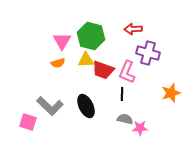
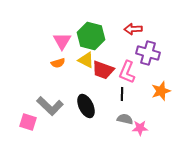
yellow triangle: rotated 30 degrees clockwise
orange star: moved 10 px left, 2 px up
